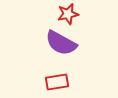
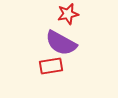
red rectangle: moved 6 px left, 16 px up
